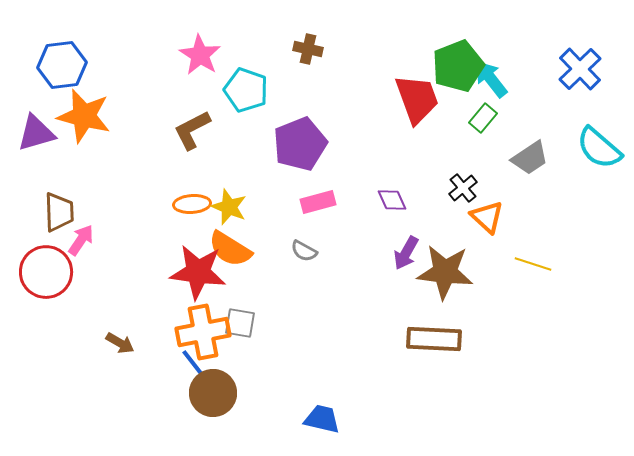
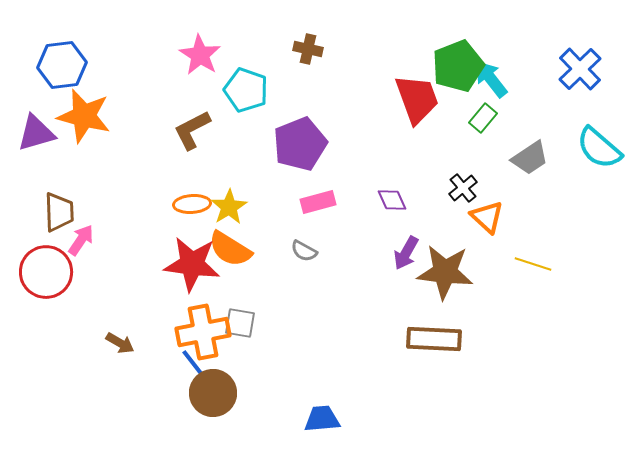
yellow star: rotated 18 degrees clockwise
red star: moved 6 px left, 8 px up
blue trapezoid: rotated 18 degrees counterclockwise
